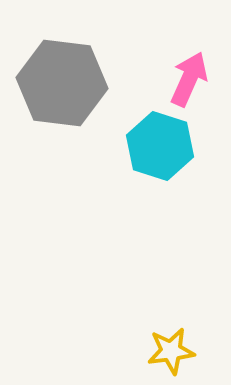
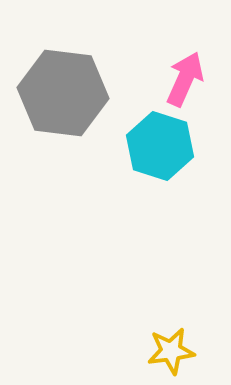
pink arrow: moved 4 px left
gray hexagon: moved 1 px right, 10 px down
